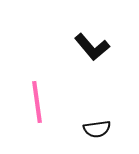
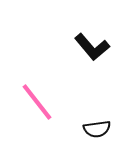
pink line: rotated 30 degrees counterclockwise
